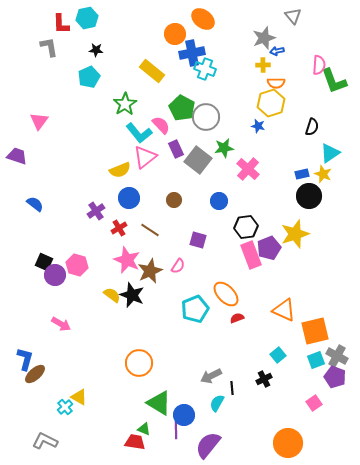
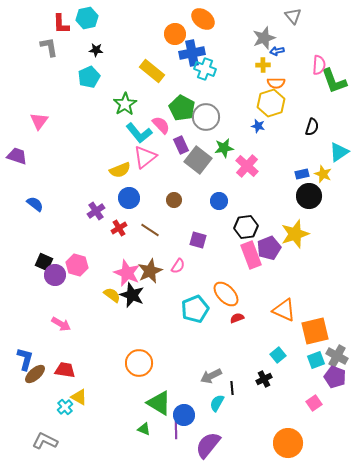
purple rectangle at (176, 149): moved 5 px right, 4 px up
cyan triangle at (330, 153): moved 9 px right, 1 px up
pink cross at (248, 169): moved 1 px left, 3 px up
pink star at (127, 260): moved 13 px down
red trapezoid at (135, 442): moved 70 px left, 72 px up
